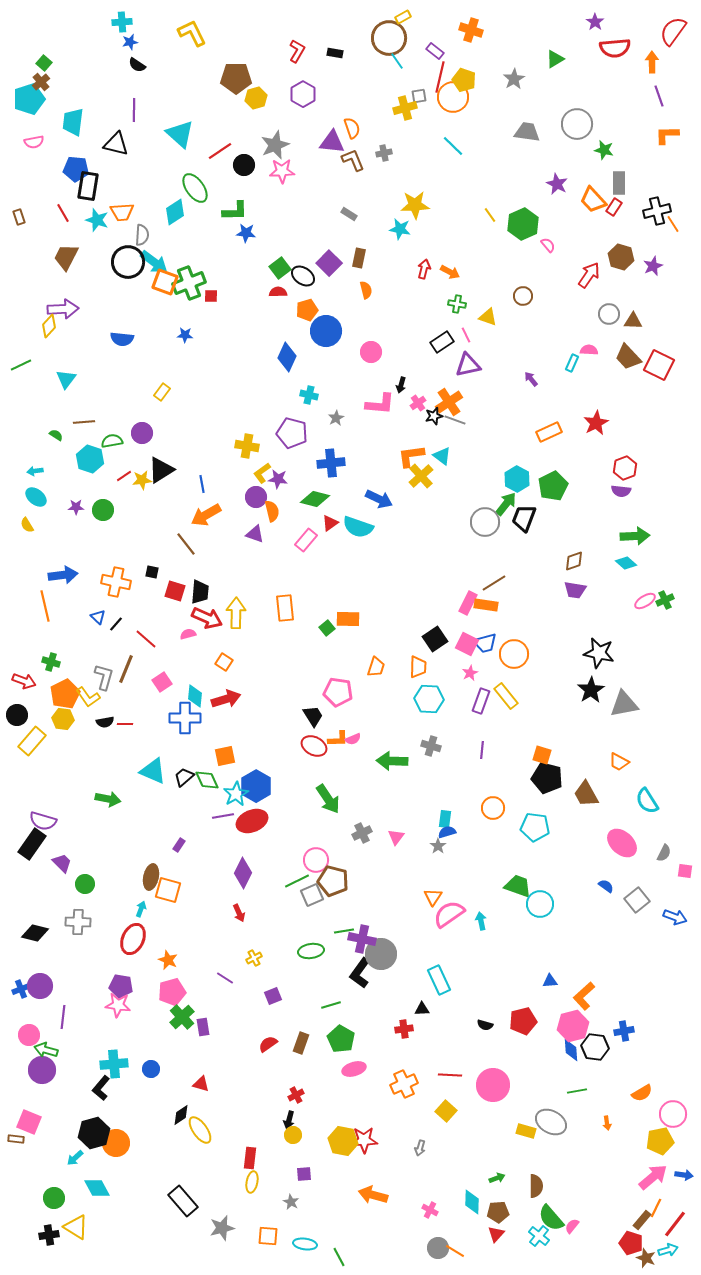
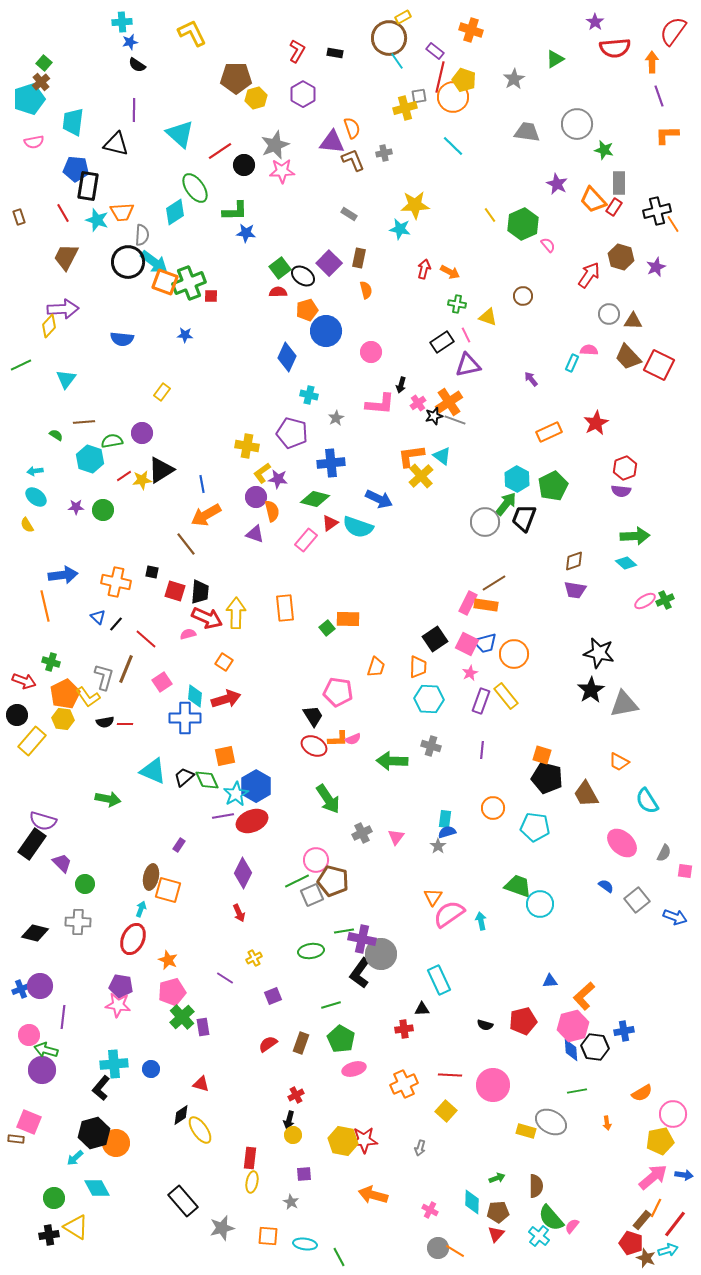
purple star at (653, 266): moved 3 px right, 1 px down
